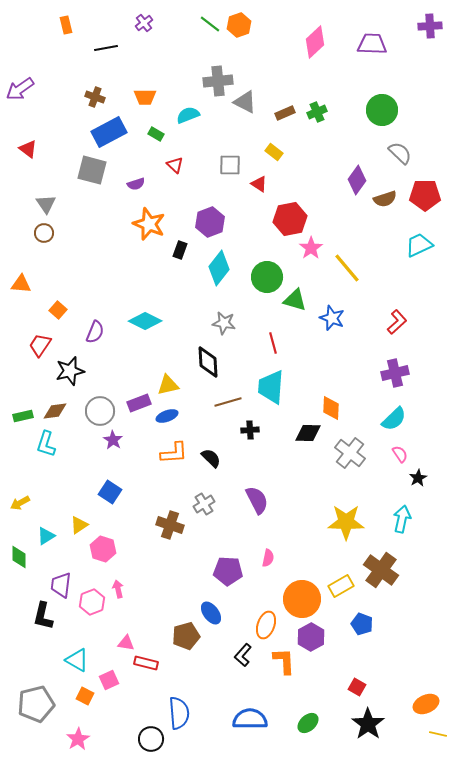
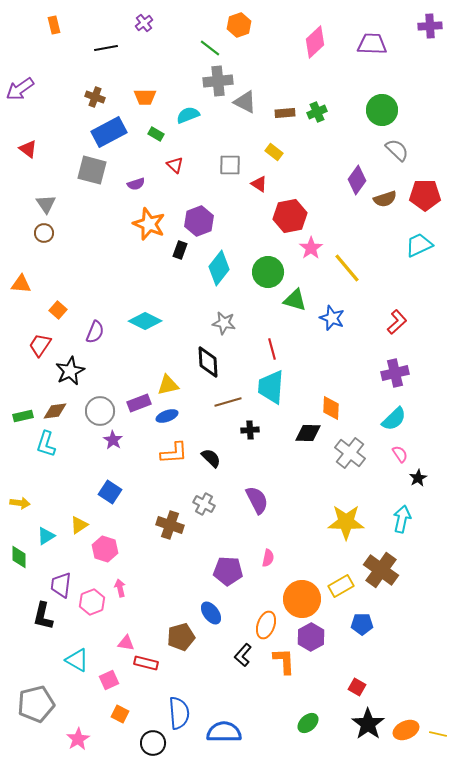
green line at (210, 24): moved 24 px down
orange rectangle at (66, 25): moved 12 px left
brown rectangle at (285, 113): rotated 18 degrees clockwise
gray semicircle at (400, 153): moved 3 px left, 3 px up
red hexagon at (290, 219): moved 3 px up
purple hexagon at (210, 222): moved 11 px left, 1 px up
green circle at (267, 277): moved 1 px right, 5 px up
red line at (273, 343): moved 1 px left, 6 px down
black star at (70, 371): rotated 12 degrees counterclockwise
yellow arrow at (20, 503): rotated 144 degrees counterclockwise
gray cross at (204, 504): rotated 30 degrees counterclockwise
pink hexagon at (103, 549): moved 2 px right
pink arrow at (118, 589): moved 2 px right, 1 px up
blue pentagon at (362, 624): rotated 20 degrees counterclockwise
brown pentagon at (186, 636): moved 5 px left, 1 px down
orange square at (85, 696): moved 35 px right, 18 px down
orange ellipse at (426, 704): moved 20 px left, 26 px down
blue semicircle at (250, 719): moved 26 px left, 13 px down
black circle at (151, 739): moved 2 px right, 4 px down
